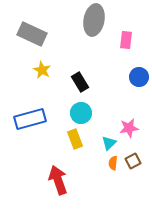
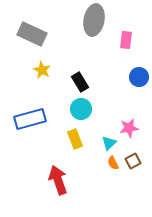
cyan circle: moved 4 px up
orange semicircle: rotated 32 degrees counterclockwise
